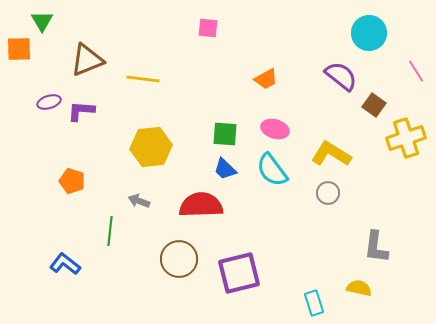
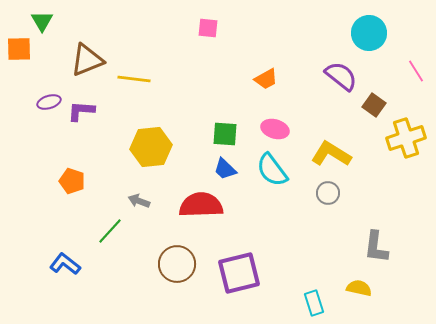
yellow line: moved 9 px left
green line: rotated 36 degrees clockwise
brown circle: moved 2 px left, 5 px down
